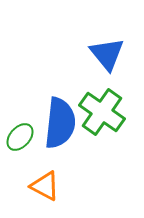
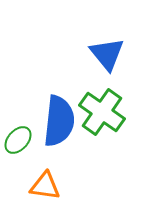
blue semicircle: moved 1 px left, 2 px up
green ellipse: moved 2 px left, 3 px down
orange triangle: rotated 20 degrees counterclockwise
